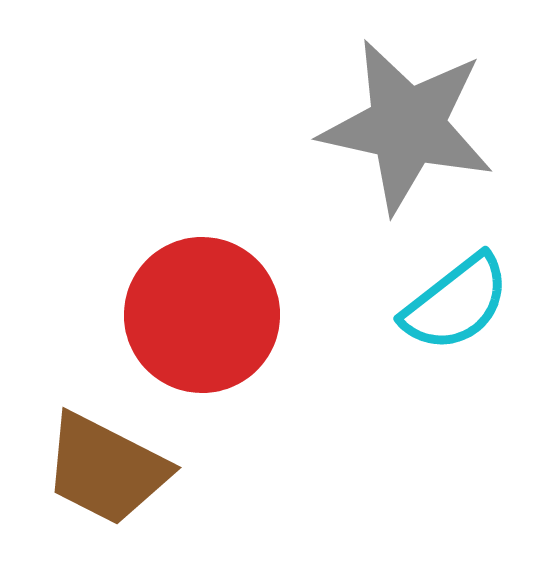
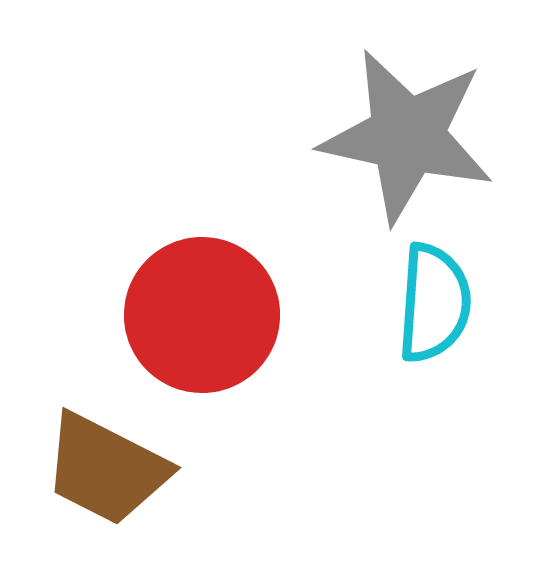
gray star: moved 10 px down
cyan semicircle: moved 22 px left; rotated 48 degrees counterclockwise
